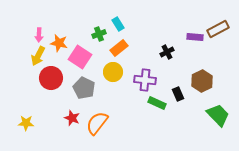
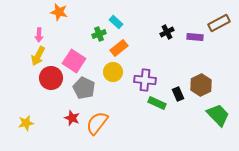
cyan rectangle: moved 2 px left, 2 px up; rotated 16 degrees counterclockwise
brown rectangle: moved 1 px right, 6 px up
orange star: moved 31 px up
black cross: moved 20 px up
pink square: moved 6 px left, 4 px down
brown hexagon: moved 1 px left, 4 px down
yellow star: rotated 14 degrees counterclockwise
